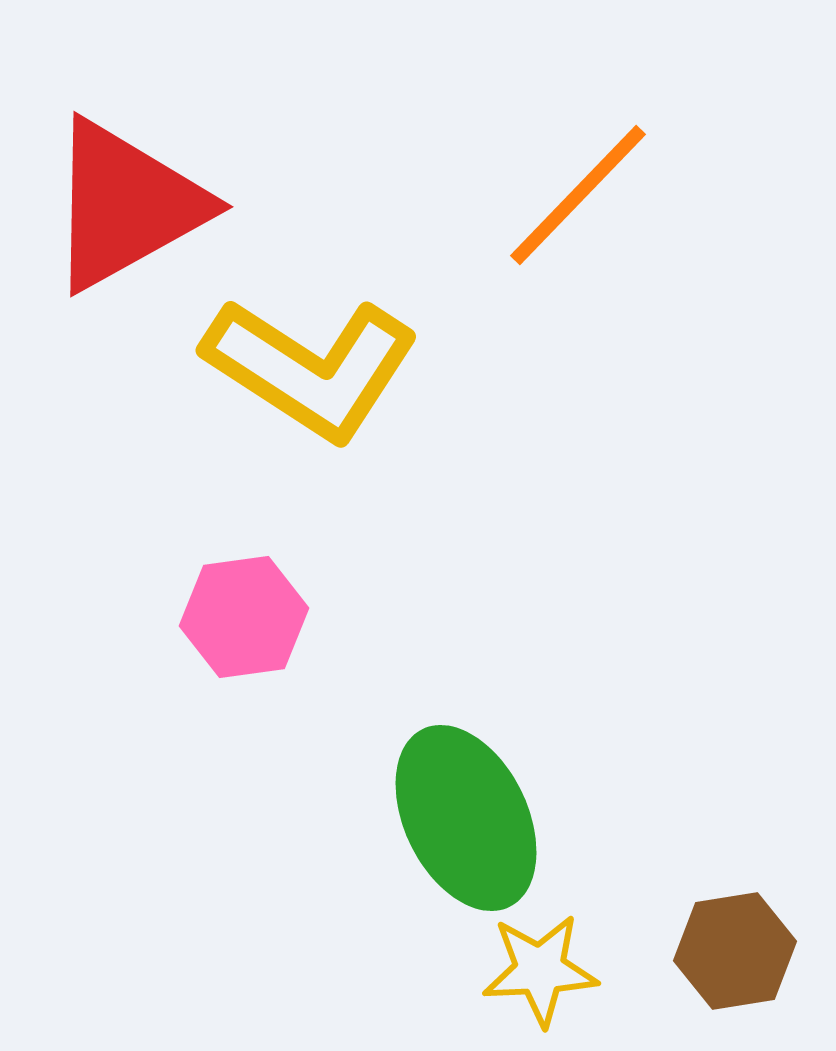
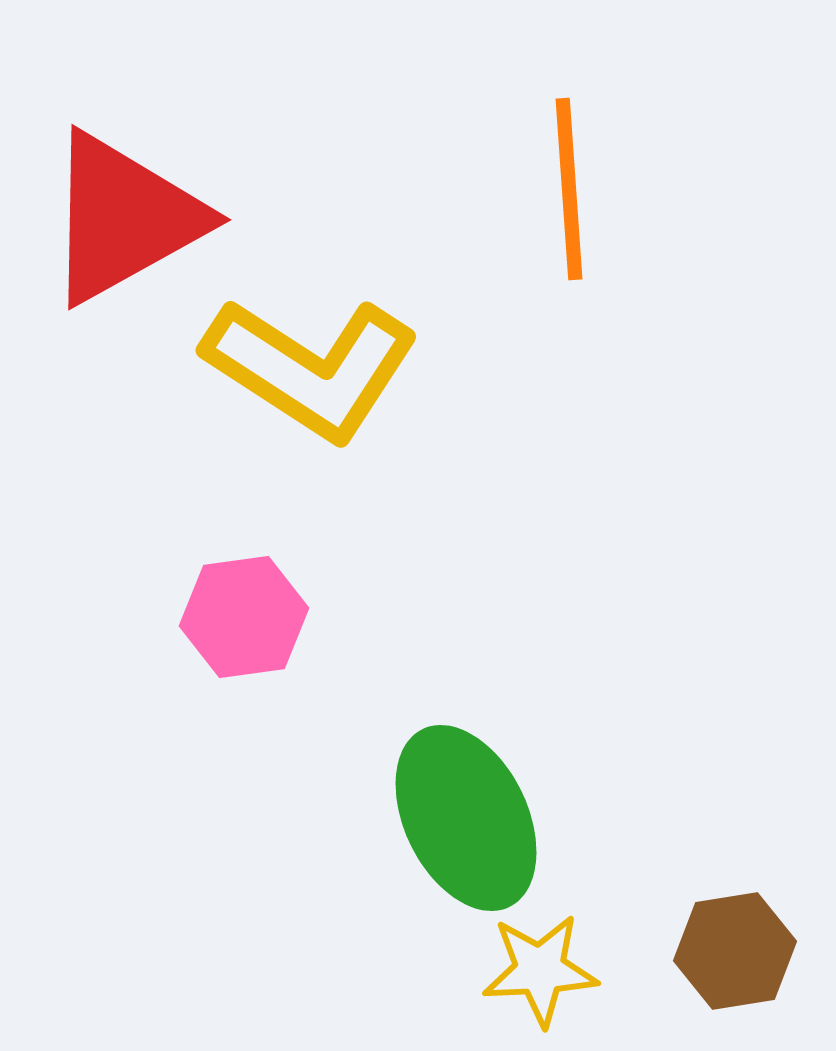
orange line: moved 9 px left, 6 px up; rotated 48 degrees counterclockwise
red triangle: moved 2 px left, 13 px down
